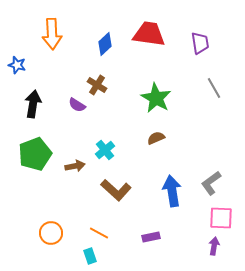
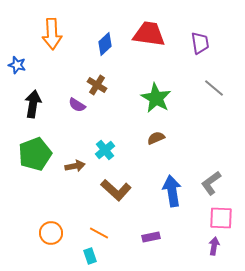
gray line: rotated 20 degrees counterclockwise
